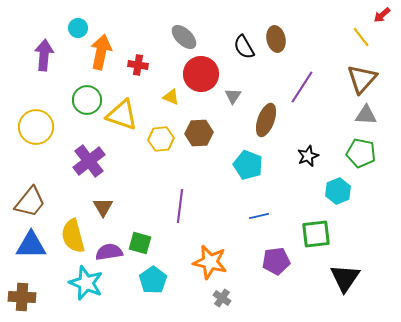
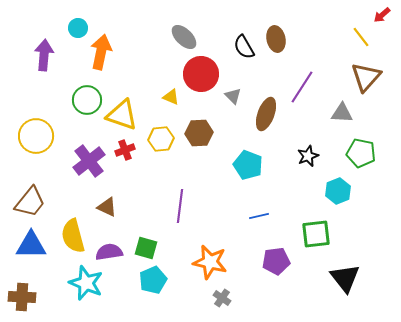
red cross at (138, 65): moved 13 px left, 85 px down; rotated 30 degrees counterclockwise
brown triangle at (362, 79): moved 4 px right, 2 px up
gray triangle at (233, 96): rotated 18 degrees counterclockwise
gray triangle at (366, 115): moved 24 px left, 2 px up
brown ellipse at (266, 120): moved 6 px up
yellow circle at (36, 127): moved 9 px down
brown triangle at (103, 207): moved 4 px right; rotated 35 degrees counterclockwise
green square at (140, 243): moved 6 px right, 5 px down
black triangle at (345, 278): rotated 12 degrees counterclockwise
cyan pentagon at (153, 280): rotated 12 degrees clockwise
